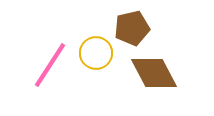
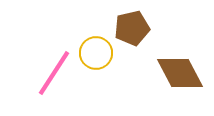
pink line: moved 4 px right, 8 px down
brown diamond: moved 26 px right
